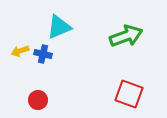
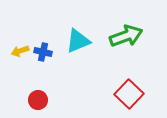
cyan triangle: moved 19 px right, 14 px down
blue cross: moved 2 px up
red square: rotated 24 degrees clockwise
